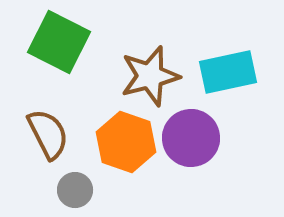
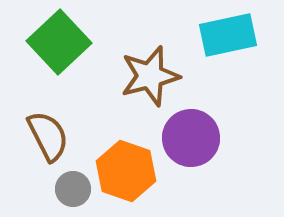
green square: rotated 20 degrees clockwise
cyan rectangle: moved 37 px up
brown semicircle: moved 2 px down
orange hexagon: moved 29 px down
gray circle: moved 2 px left, 1 px up
